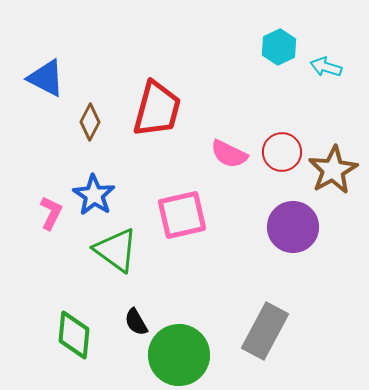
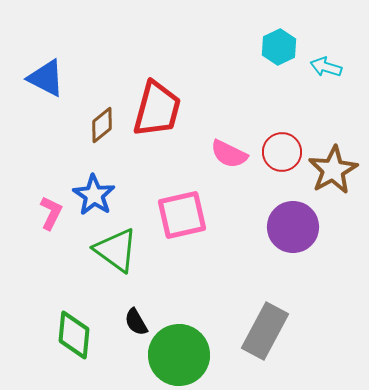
brown diamond: moved 12 px right, 3 px down; rotated 24 degrees clockwise
